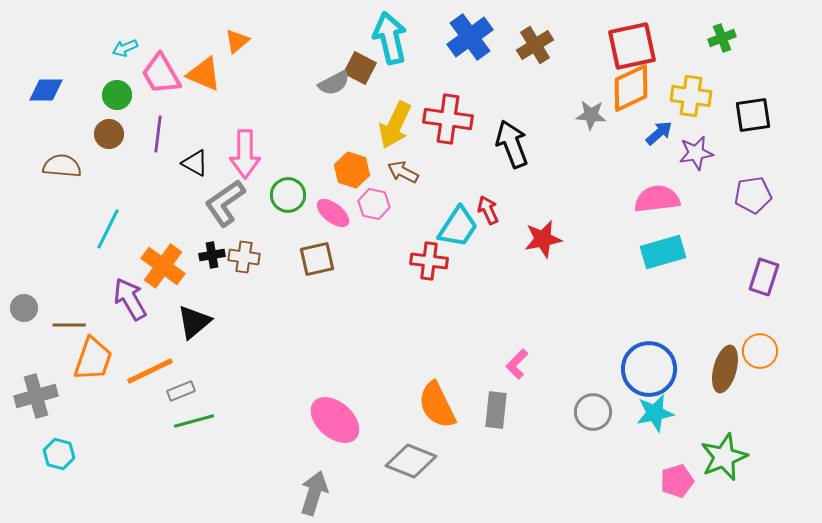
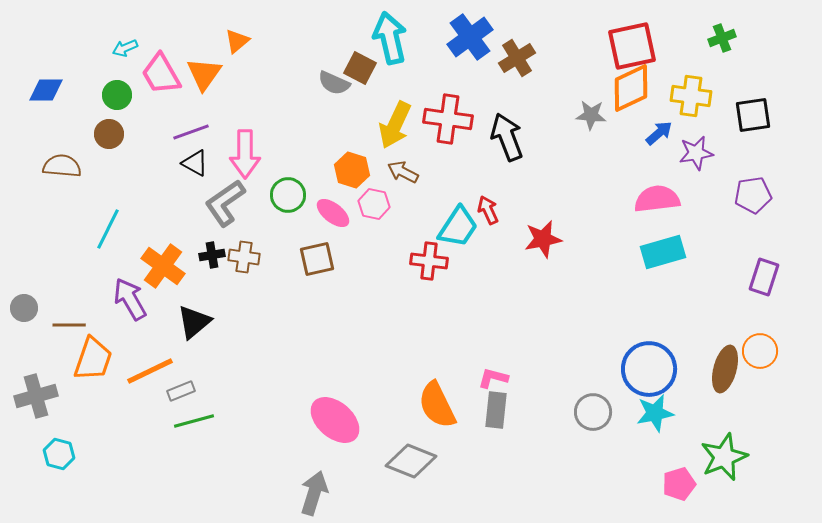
brown cross at (535, 45): moved 18 px left, 13 px down
orange triangle at (204, 74): rotated 42 degrees clockwise
gray semicircle at (334, 83): rotated 52 degrees clockwise
purple line at (158, 134): moved 33 px right, 2 px up; rotated 63 degrees clockwise
black arrow at (512, 144): moved 5 px left, 7 px up
pink L-shape at (517, 364): moved 24 px left, 14 px down; rotated 60 degrees clockwise
pink pentagon at (677, 481): moved 2 px right, 3 px down
